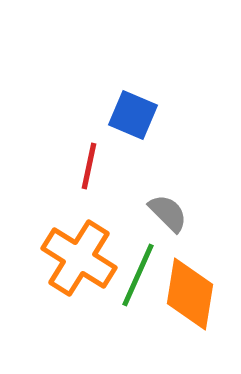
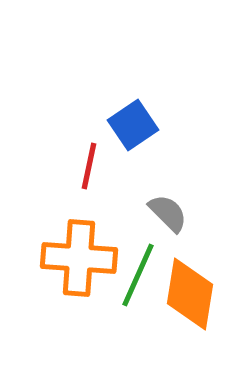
blue square: moved 10 px down; rotated 33 degrees clockwise
orange cross: rotated 28 degrees counterclockwise
